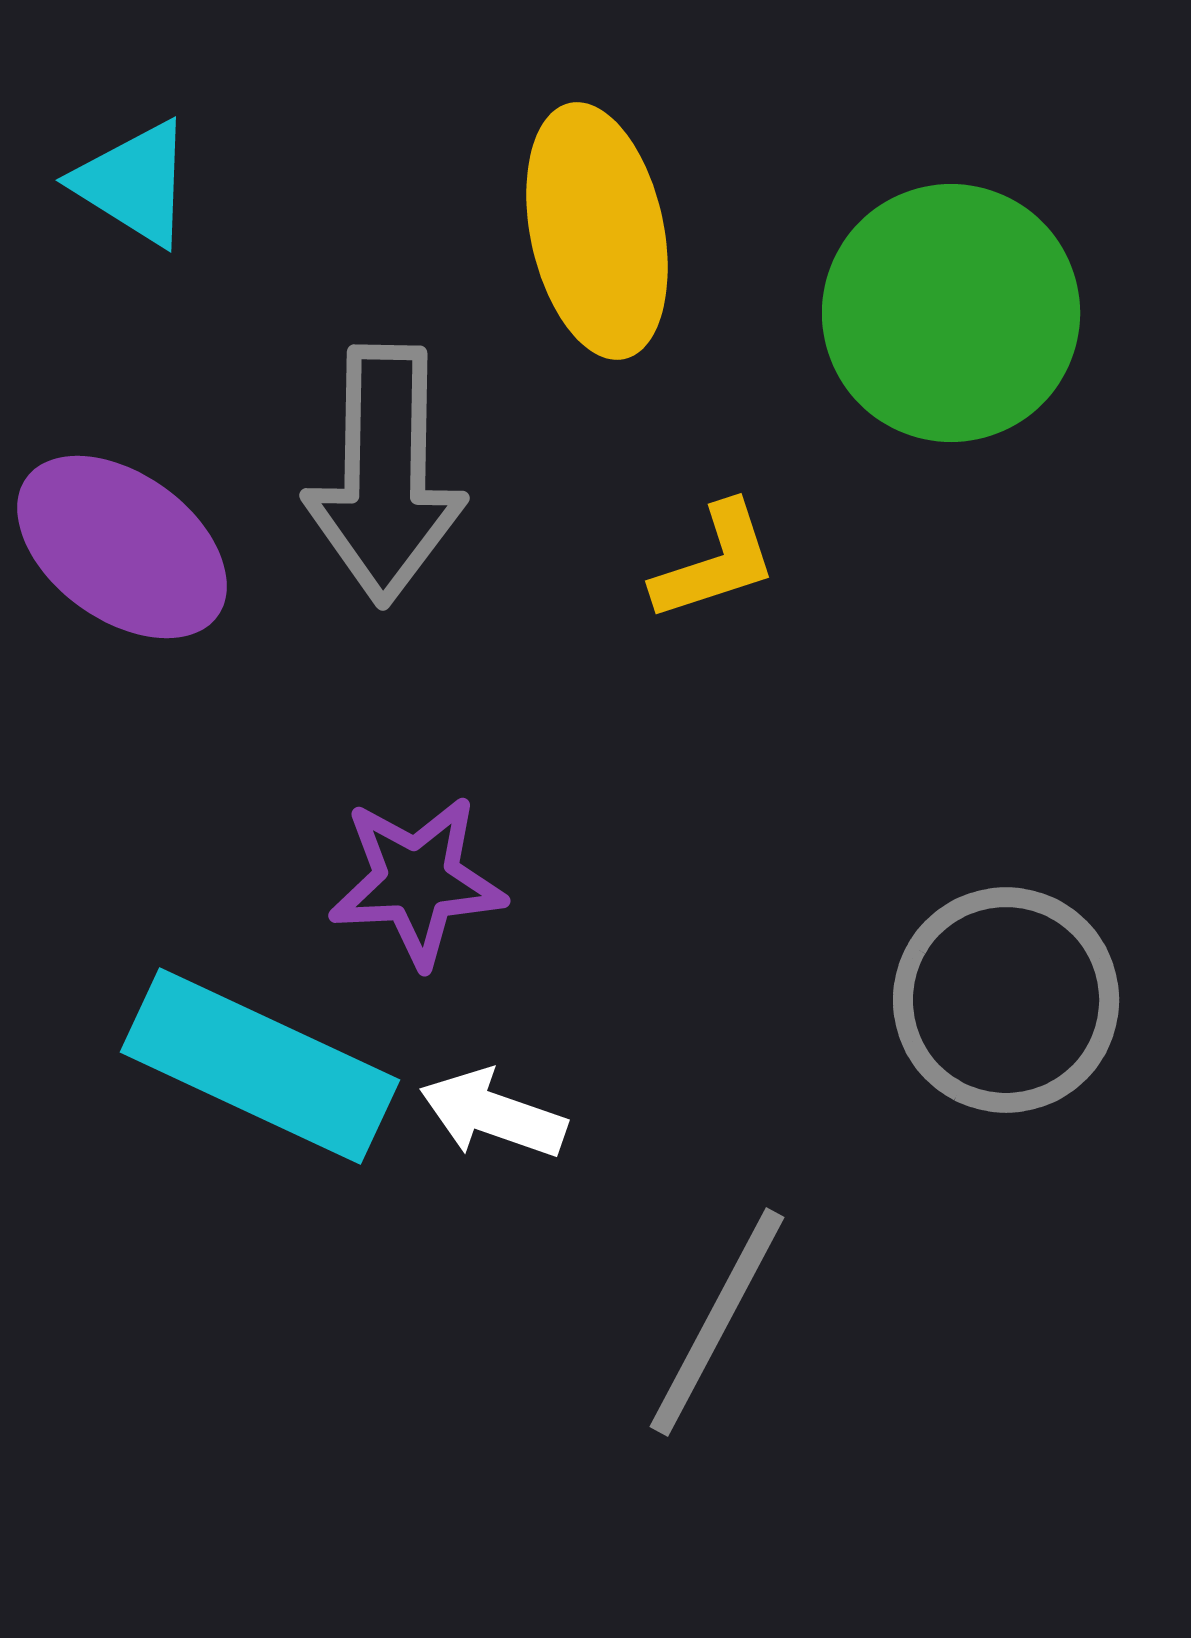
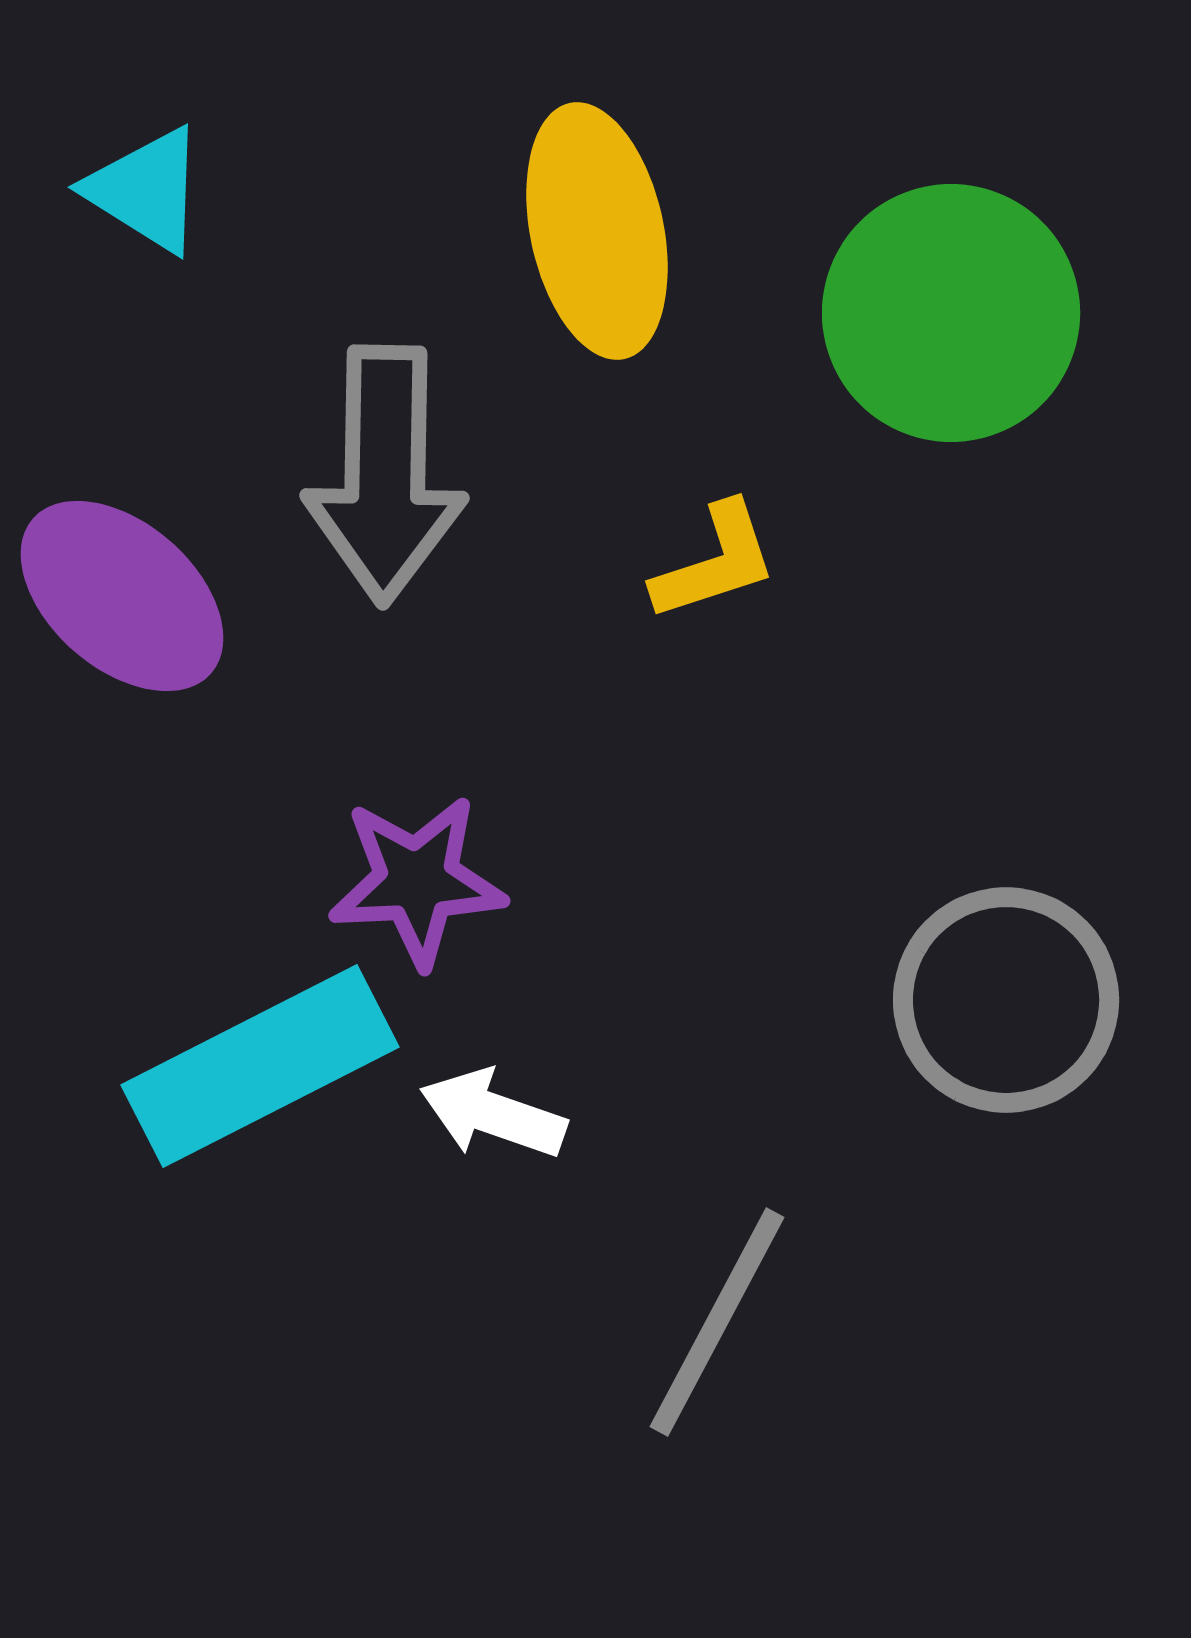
cyan triangle: moved 12 px right, 7 px down
purple ellipse: moved 49 px down; rotated 5 degrees clockwise
cyan rectangle: rotated 52 degrees counterclockwise
